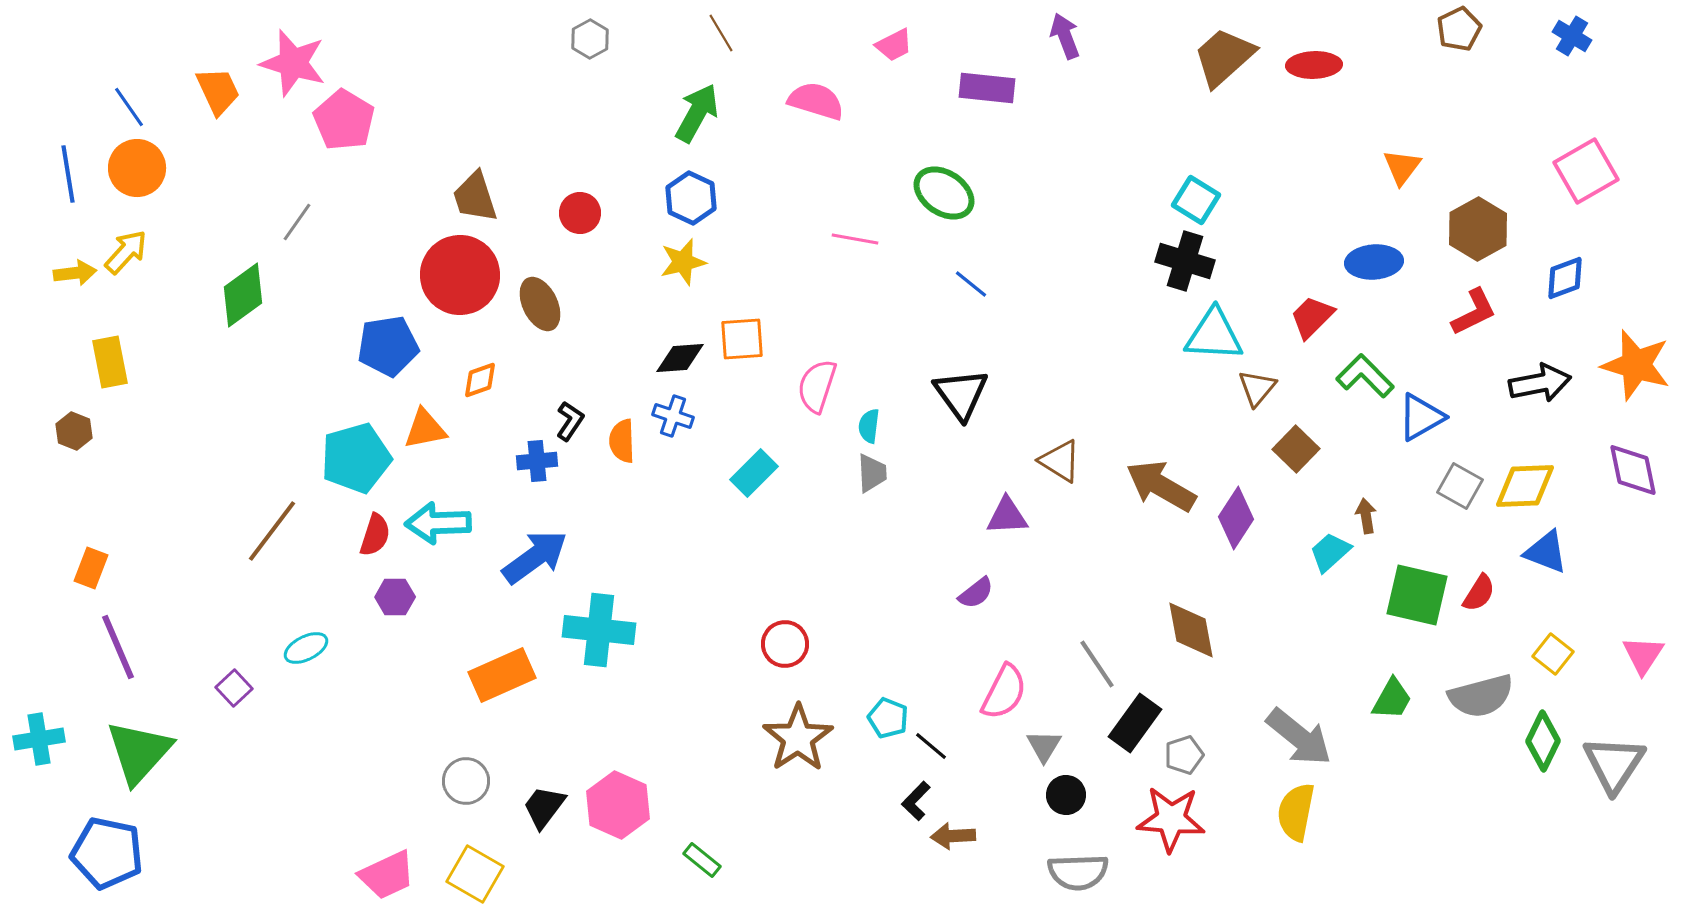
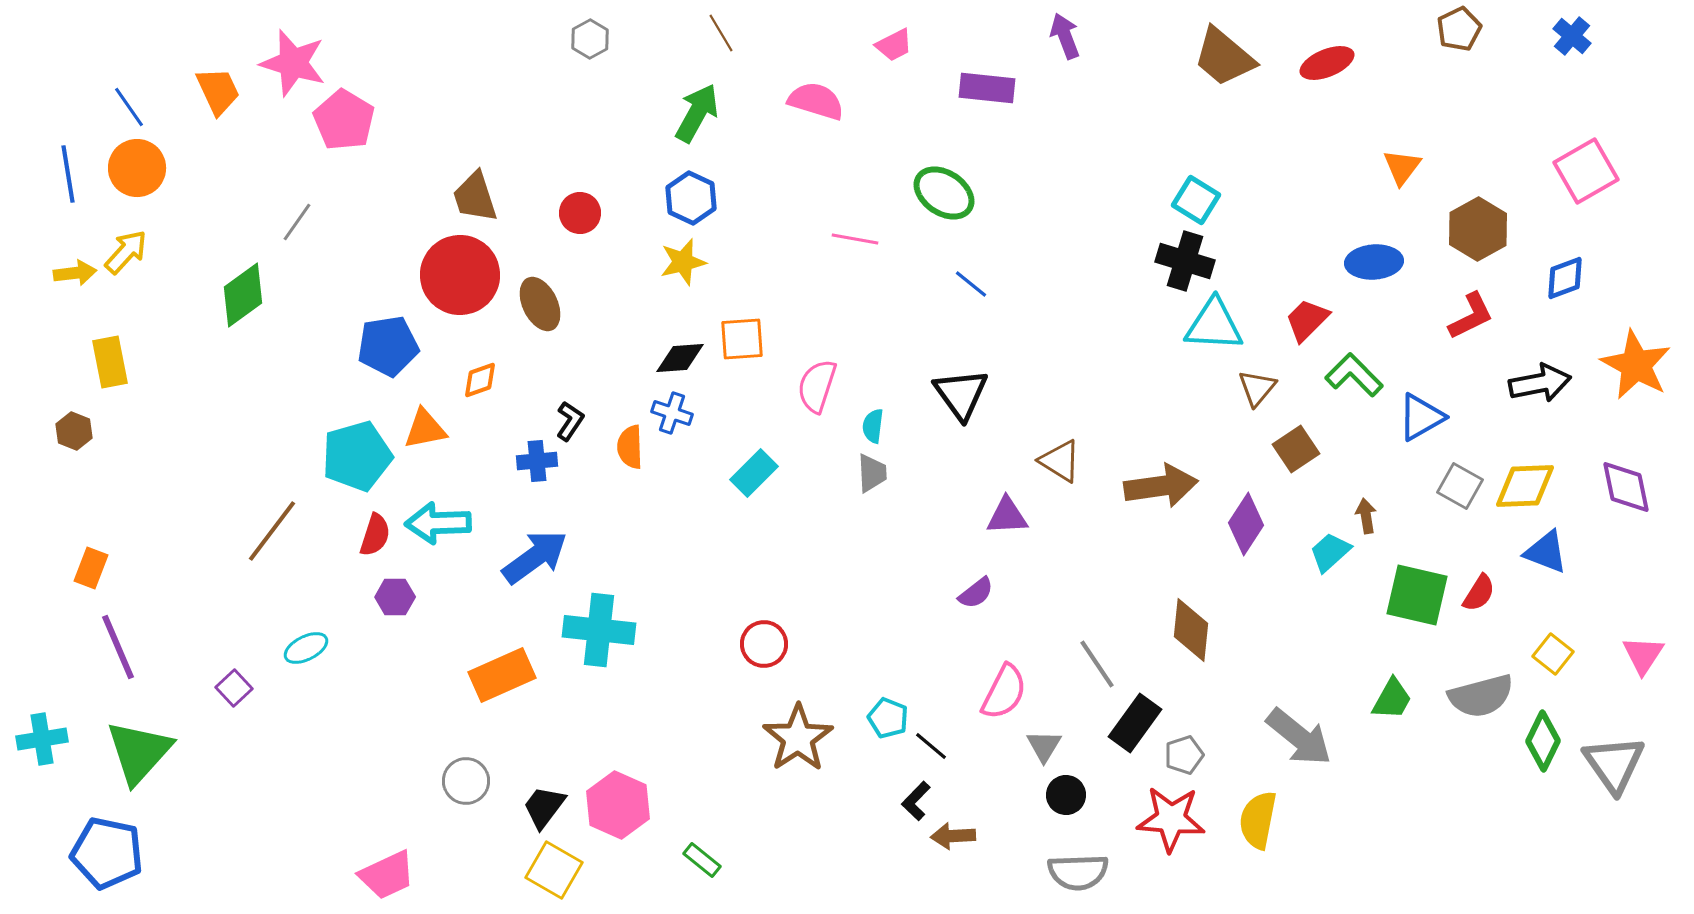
blue cross at (1572, 36): rotated 9 degrees clockwise
brown trapezoid at (1224, 57): rotated 98 degrees counterclockwise
red ellipse at (1314, 65): moved 13 px right, 2 px up; rotated 20 degrees counterclockwise
red L-shape at (1474, 312): moved 3 px left, 4 px down
red trapezoid at (1312, 317): moved 5 px left, 3 px down
cyan triangle at (1214, 335): moved 10 px up
orange star at (1636, 365): rotated 12 degrees clockwise
green L-shape at (1365, 376): moved 11 px left, 1 px up
blue cross at (673, 416): moved 1 px left, 3 px up
cyan semicircle at (869, 426): moved 4 px right
orange semicircle at (622, 441): moved 8 px right, 6 px down
brown square at (1296, 449): rotated 12 degrees clockwise
cyan pentagon at (356, 458): moved 1 px right, 2 px up
purple diamond at (1633, 470): moved 7 px left, 17 px down
brown arrow at (1161, 486): rotated 142 degrees clockwise
purple diamond at (1236, 518): moved 10 px right, 6 px down
brown diamond at (1191, 630): rotated 16 degrees clockwise
red circle at (785, 644): moved 21 px left
cyan cross at (39, 739): moved 3 px right
gray triangle at (1614, 764): rotated 8 degrees counterclockwise
yellow semicircle at (1296, 812): moved 38 px left, 8 px down
yellow square at (475, 874): moved 79 px right, 4 px up
